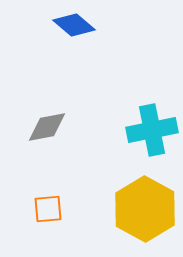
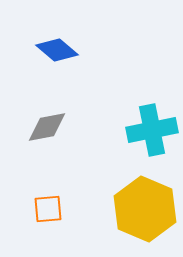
blue diamond: moved 17 px left, 25 px down
yellow hexagon: rotated 6 degrees counterclockwise
